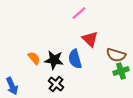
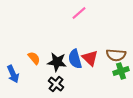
red triangle: moved 19 px down
brown semicircle: rotated 12 degrees counterclockwise
black star: moved 3 px right, 2 px down
blue arrow: moved 1 px right, 12 px up
